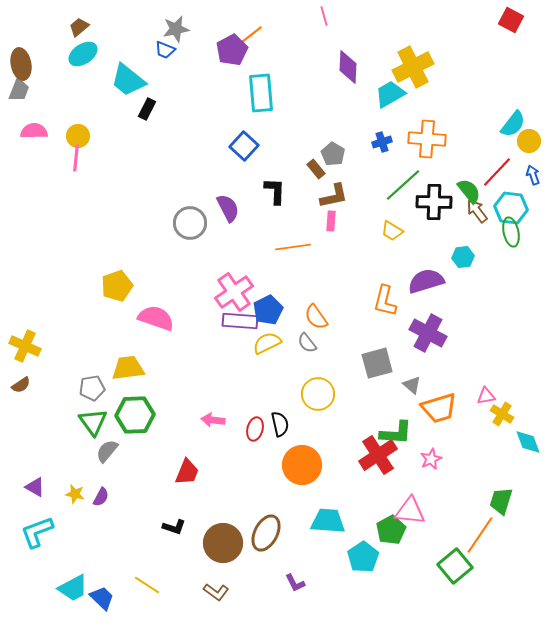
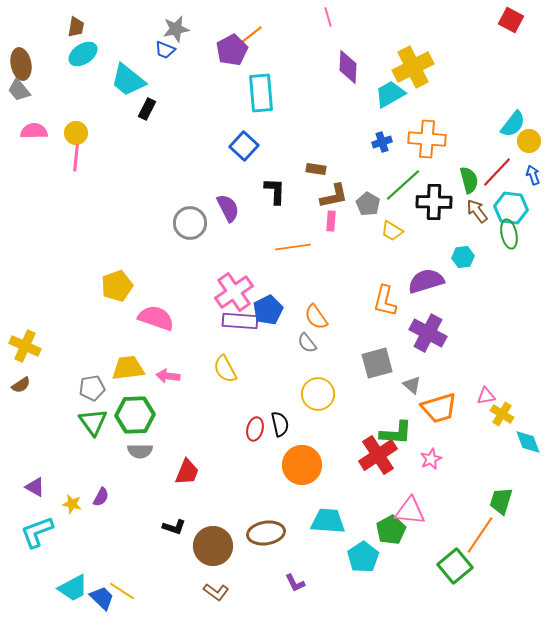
pink line at (324, 16): moved 4 px right, 1 px down
brown trapezoid at (79, 27): moved 3 px left; rotated 140 degrees clockwise
gray trapezoid at (19, 90): rotated 120 degrees clockwise
yellow circle at (78, 136): moved 2 px left, 3 px up
gray pentagon at (333, 154): moved 35 px right, 50 px down
brown rectangle at (316, 169): rotated 42 degrees counterclockwise
green semicircle at (469, 191): moved 11 px up; rotated 24 degrees clockwise
green ellipse at (511, 232): moved 2 px left, 2 px down
yellow semicircle at (267, 343): moved 42 px left, 26 px down; rotated 92 degrees counterclockwise
pink arrow at (213, 420): moved 45 px left, 44 px up
gray semicircle at (107, 451): moved 33 px right; rotated 130 degrees counterclockwise
yellow star at (75, 494): moved 3 px left, 10 px down
brown ellipse at (266, 533): rotated 54 degrees clockwise
brown circle at (223, 543): moved 10 px left, 3 px down
yellow line at (147, 585): moved 25 px left, 6 px down
